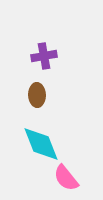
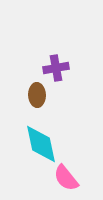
purple cross: moved 12 px right, 12 px down
cyan diamond: rotated 9 degrees clockwise
